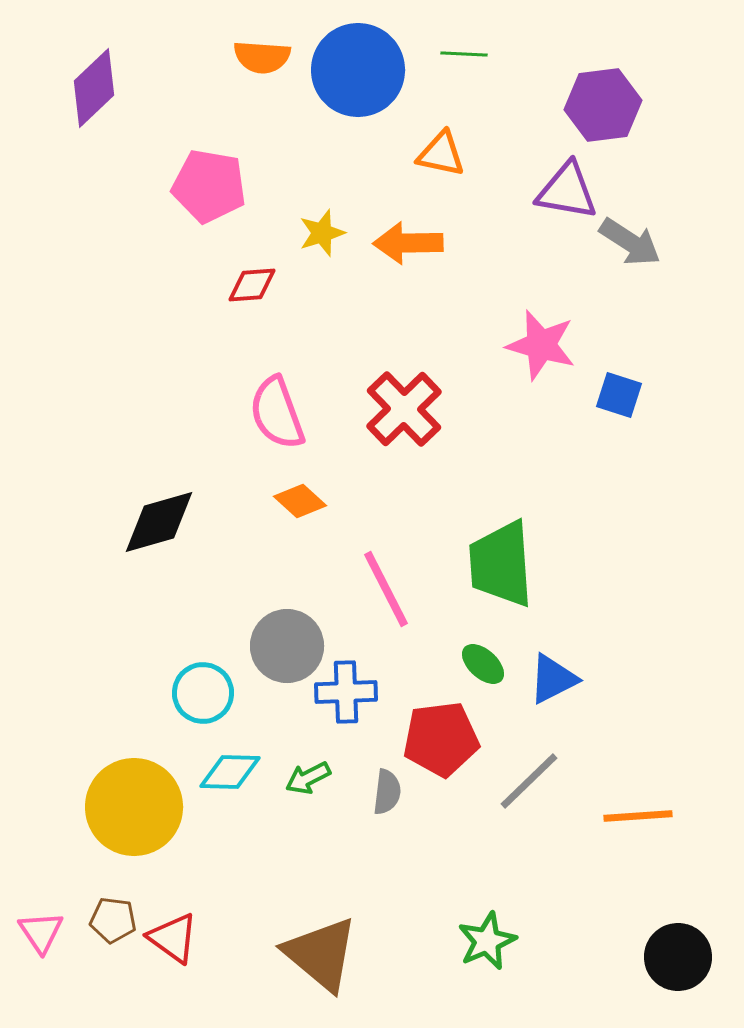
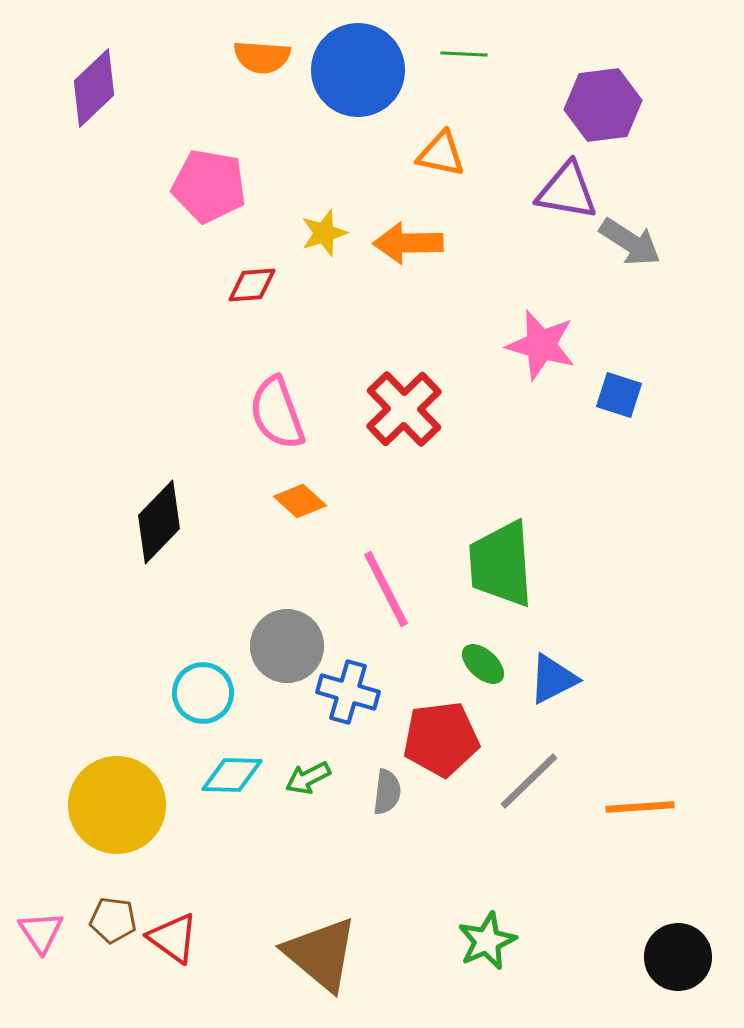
yellow star: moved 2 px right
black diamond: rotated 30 degrees counterclockwise
blue cross: moved 2 px right; rotated 18 degrees clockwise
cyan diamond: moved 2 px right, 3 px down
yellow circle: moved 17 px left, 2 px up
orange line: moved 2 px right, 9 px up
